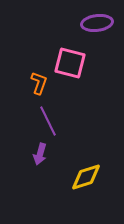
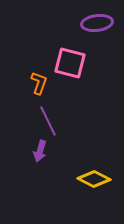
purple arrow: moved 3 px up
yellow diamond: moved 8 px right, 2 px down; rotated 44 degrees clockwise
